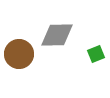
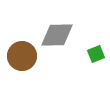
brown circle: moved 3 px right, 2 px down
